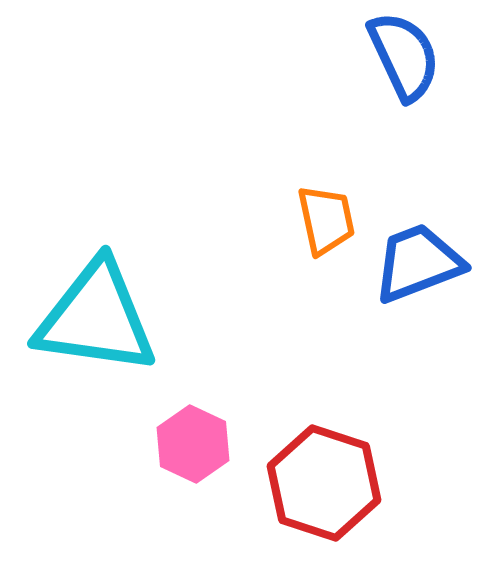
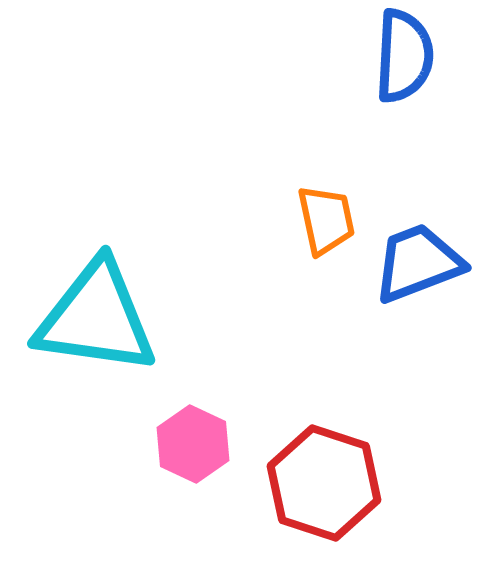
blue semicircle: rotated 28 degrees clockwise
